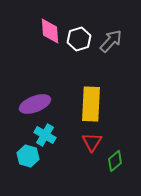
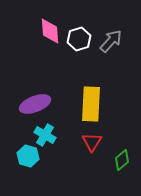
green diamond: moved 7 px right, 1 px up
